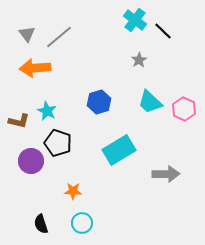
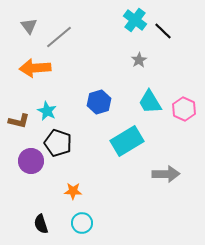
gray triangle: moved 2 px right, 8 px up
cyan trapezoid: rotated 16 degrees clockwise
cyan rectangle: moved 8 px right, 9 px up
